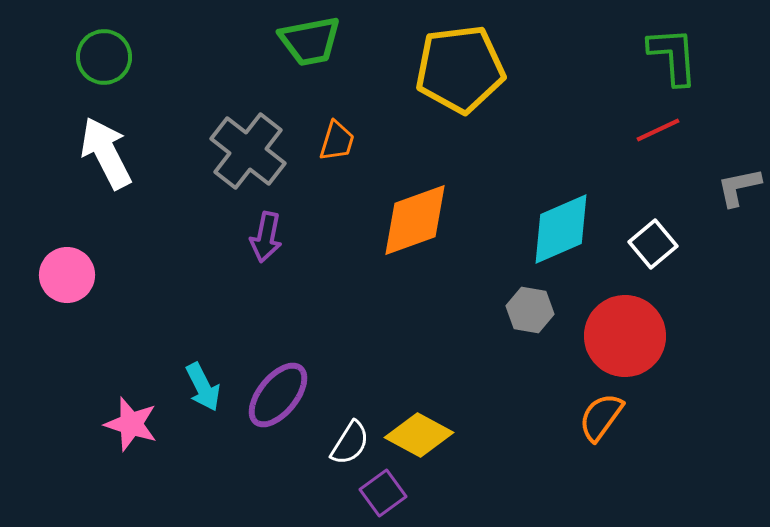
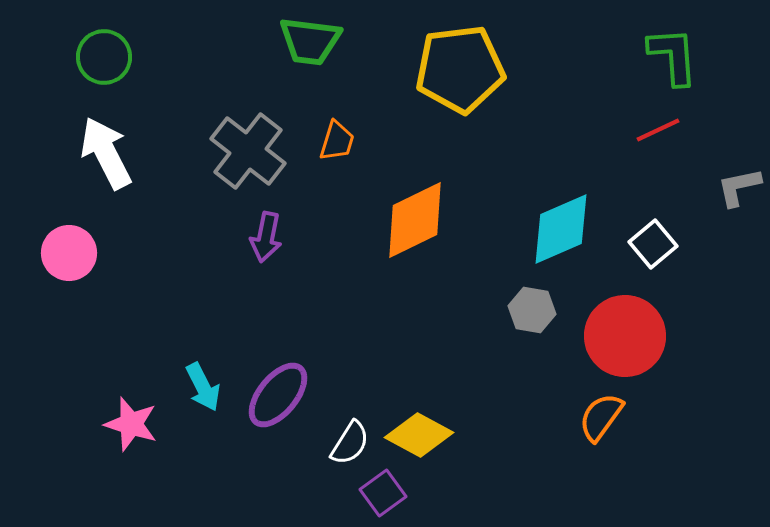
green trapezoid: rotated 18 degrees clockwise
orange diamond: rotated 6 degrees counterclockwise
pink circle: moved 2 px right, 22 px up
gray hexagon: moved 2 px right
